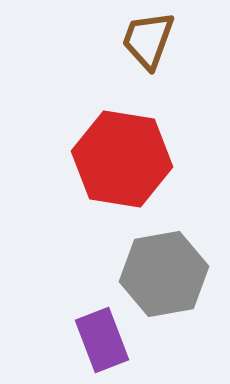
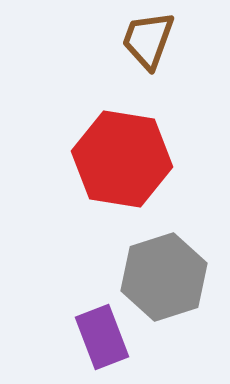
gray hexagon: moved 3 px down; rotated 8 degrees counterclockwise
purple rectangle: moved 3 px up
